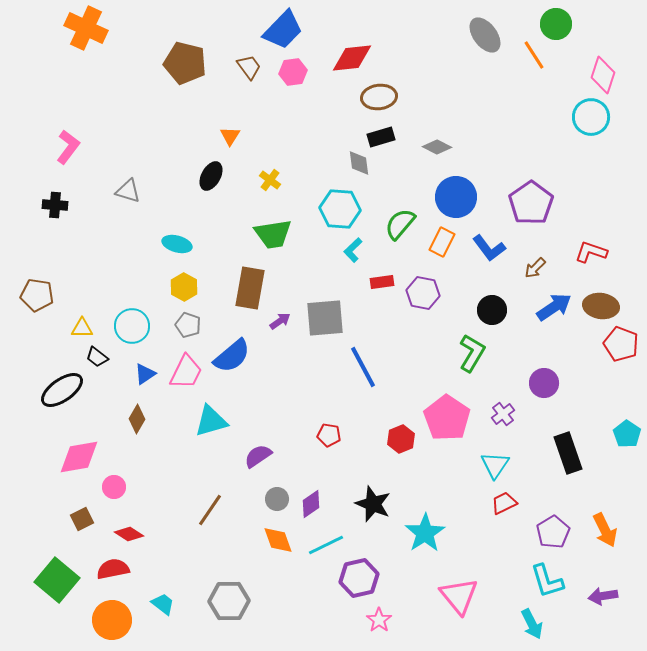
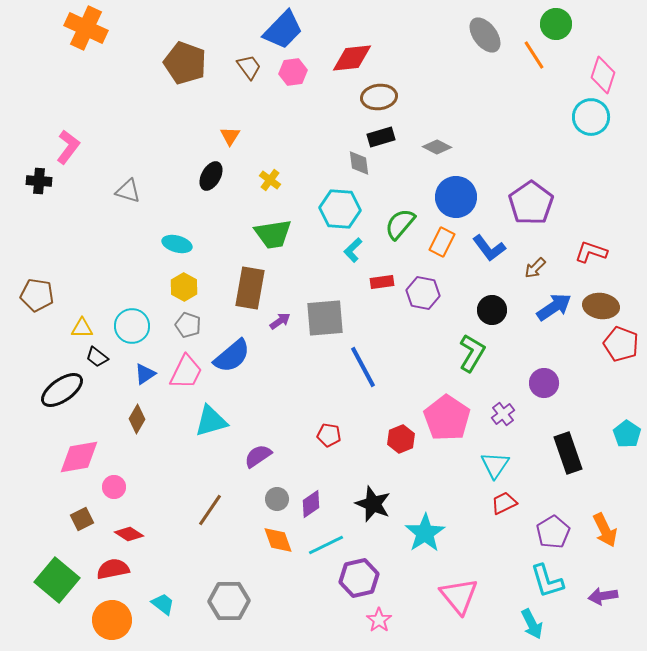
brown pentagon at (185, 63): rotated 6 degrees clockwise
black cross at (55, 205): moved 16 px left, 24 px up
